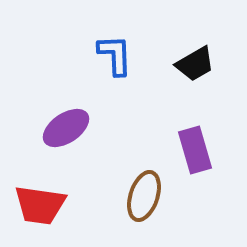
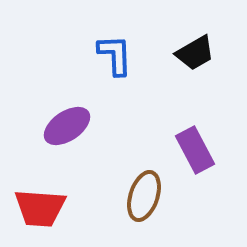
black trapezoid: moved 11 px up
purple ellipse: moved 1 px right, 2 px up
purple rectangle: rotated 12 degrees counterclockwise
red trapezoid: moved 3 px down; rotated 4 degrees counterclockwise
